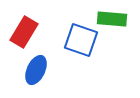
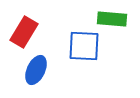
blue square: moved 3 px right, 6 px down; rotated 16 degrees counterclockwise
